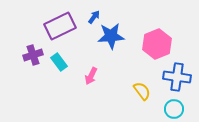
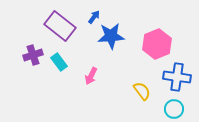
purple rectangle: rotated 64 degrees clockwise
